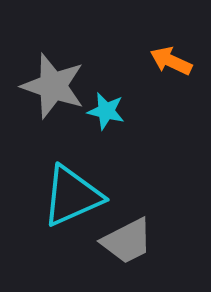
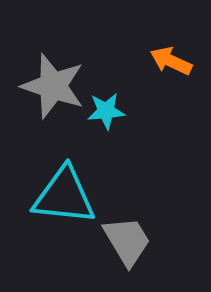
cyan star: rotated 18 degrees counterclockwise
cyan triangle: moved 8 px left; rotated 30 degrees clockwise
gray trapezoid: rotated 94 degrees counterclockwise
